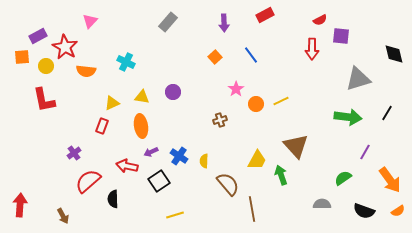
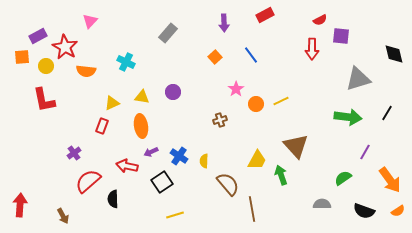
gray rectangle at (168, 22): moved 11 px down
black square at (159, 181): moved 3 px right, 1 px down
